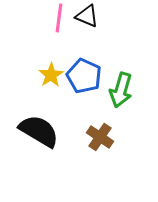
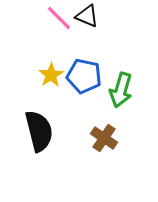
pink line: rotated 52 degrees counterclockwise
blue pentagon: rotated 12 degrees counterclockwise
black semicircle: rotated 45 degrees clockwise
brown cross: moved 4 px right, 1 px down
